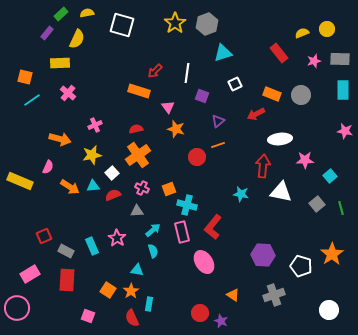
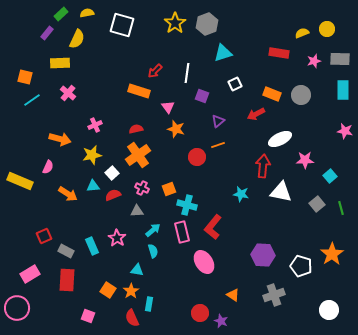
red rectangle at (279, 53): rotated 42 degrees counterclockwise
white ellipse at (280, 139): rotated 20 degrees counterclockwise
orange arrow at (70, 187): moved 2 px left, 7 px down
